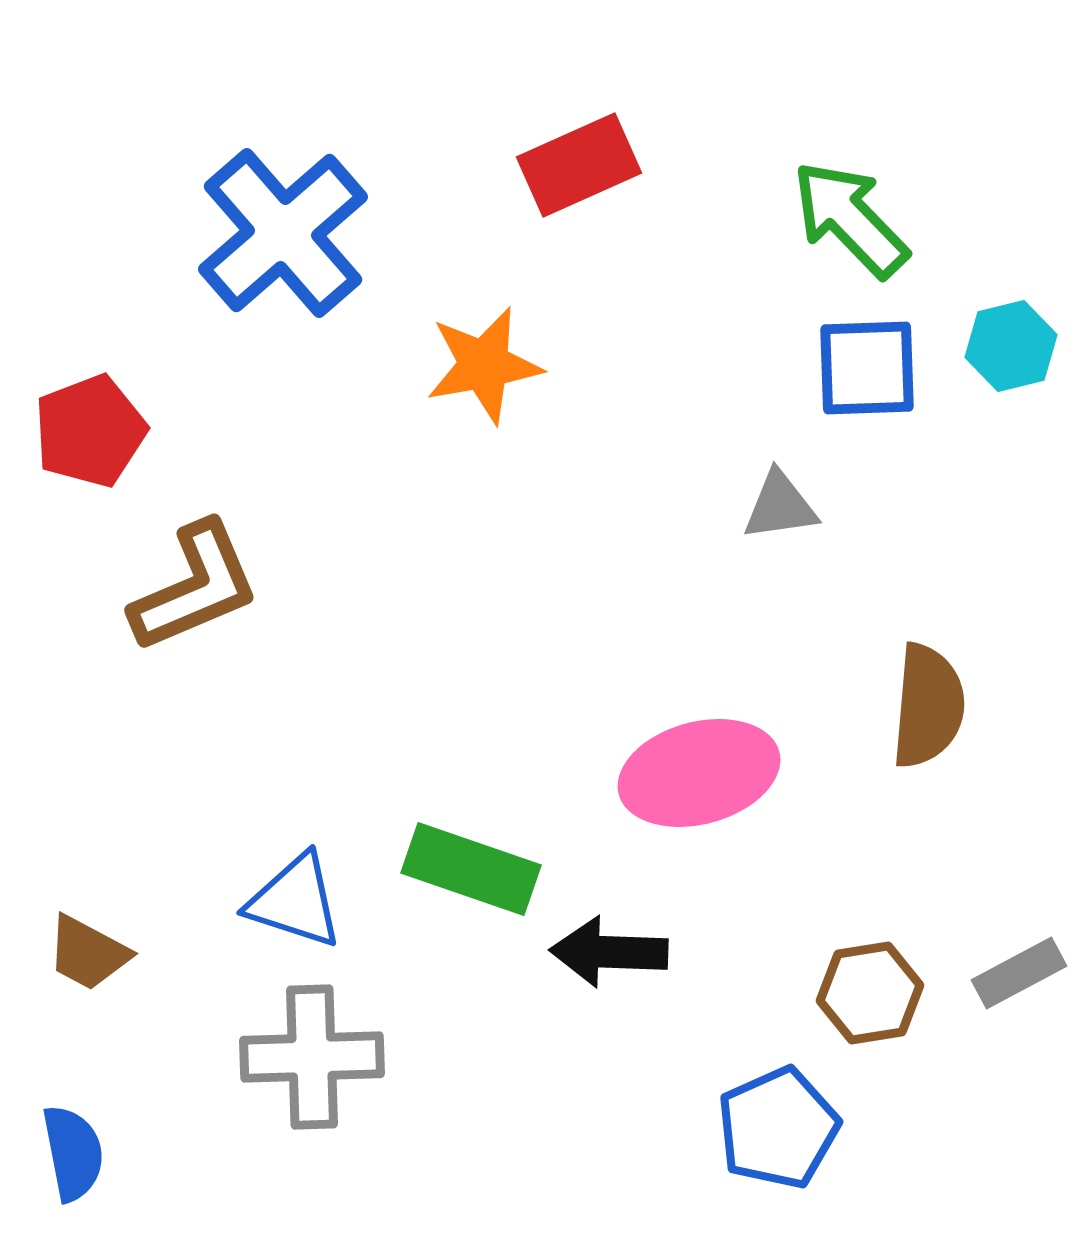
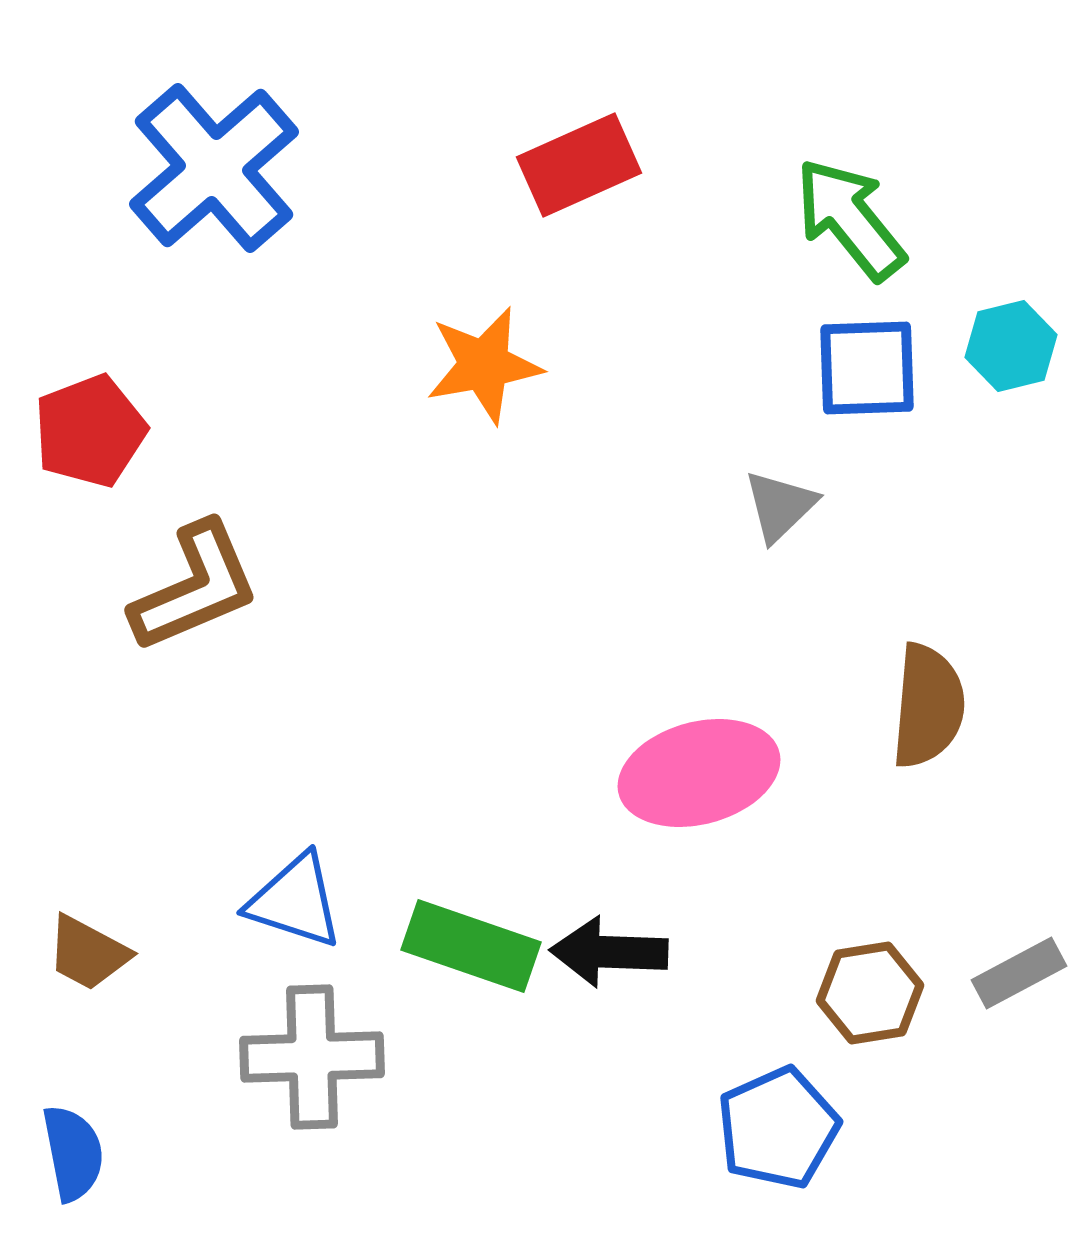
green arrow: rotated 5 degrees clockwise
blue cross: moved 69 px left, 65 px up
gray triangle: rotated 36 degrees counterclockwise
green rectangle: moved 77 px down
